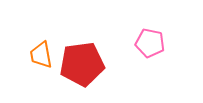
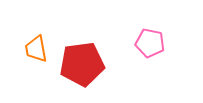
orange trapezoid: moved 5 px left, 6 px up
